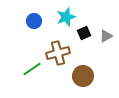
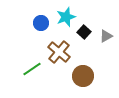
blue circle: moved 7 px right, 2 px down
black square: moved 1 px up; rotated 24 degrees counterclockwise
brown cross: moved 1 px right, 1 px up; rotated 35 degrees counterclockwise
